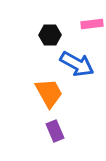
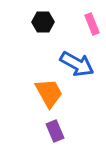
pink rectangle: rotated 75 degrees clockwise
black hexagon: moved 7 px left, 13 px up
